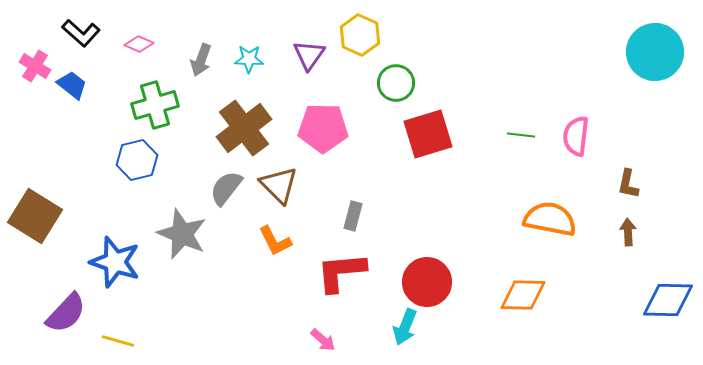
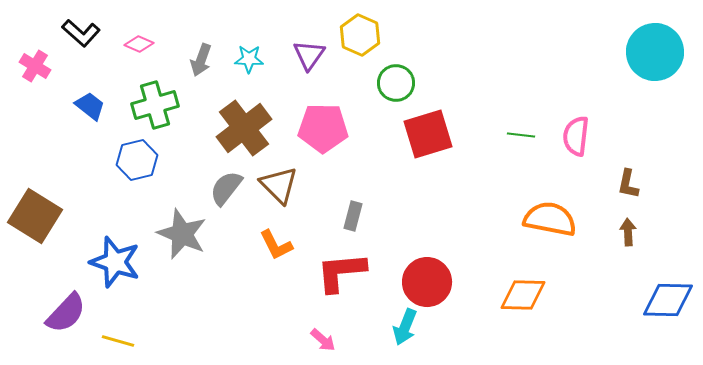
blue trapezoid: moved 18 px right, 21 px down
orange L-shape: moved 1 px right, 4 px down
